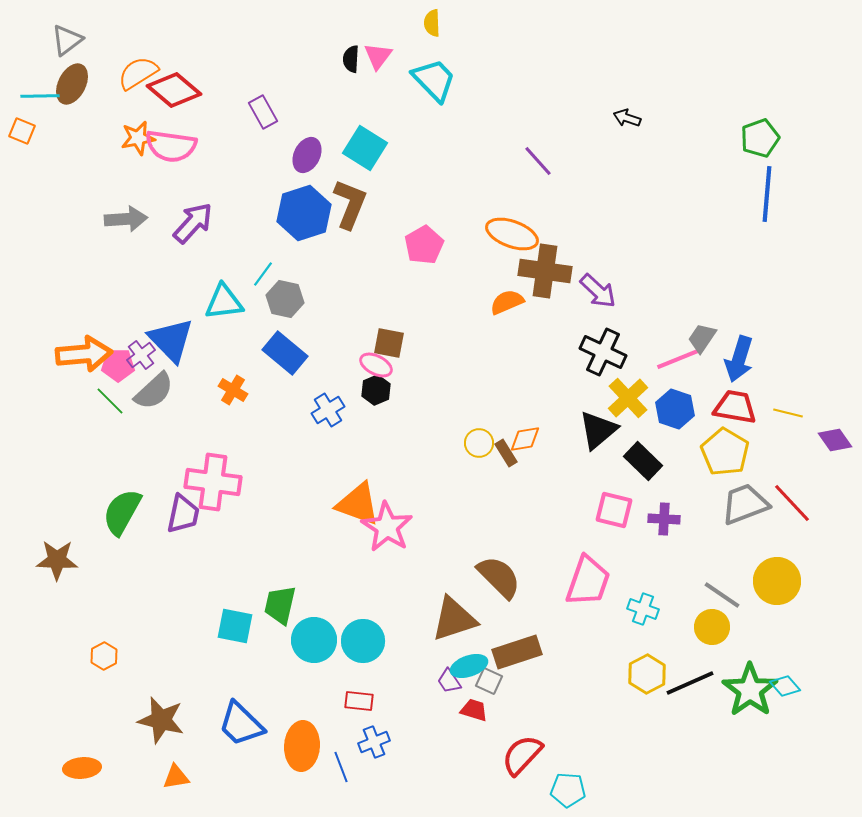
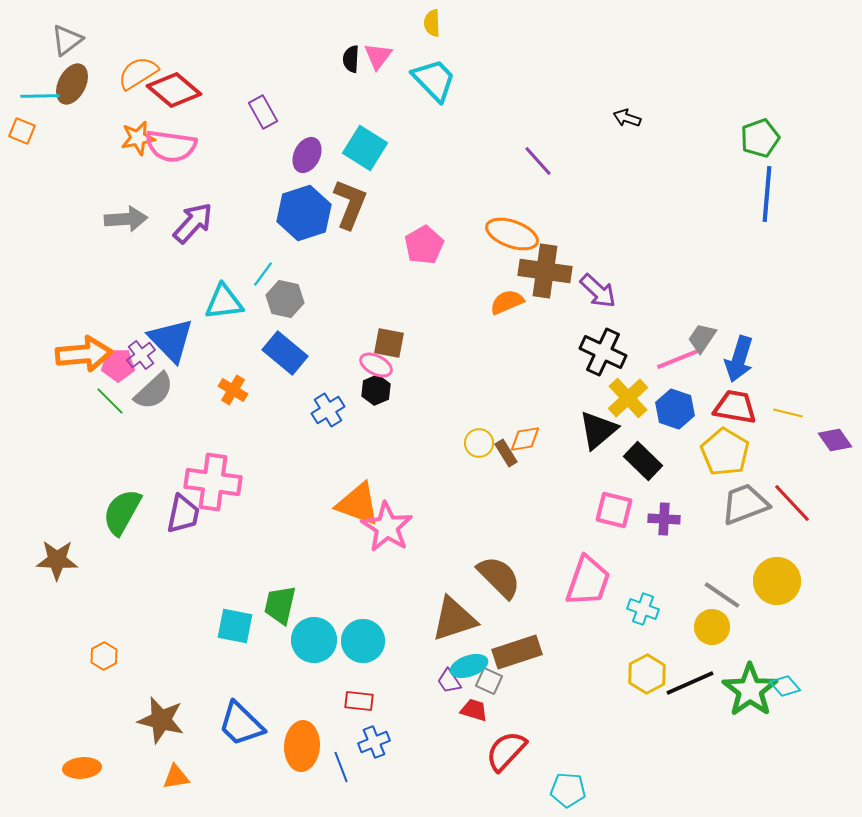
red semicircle at (522, 755): moved 16 px left, 4 px up
